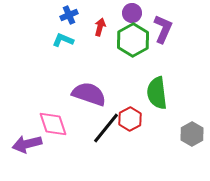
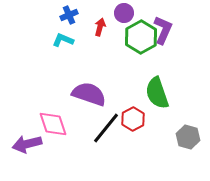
purple circle: moved 8 px left
purple L-shape: moved 1 px down
green hexagon: moved 8 px right, 3 px up
green semicircle: rotated 12 degrees counterclockwise
red hexagon: moved 3 px right
gray hexagon: moved 4 px left, 3 px down; rotated 15 degrees counterclockwise
